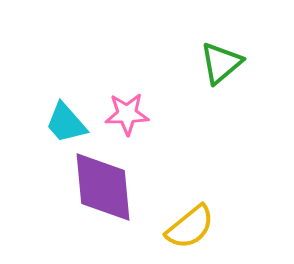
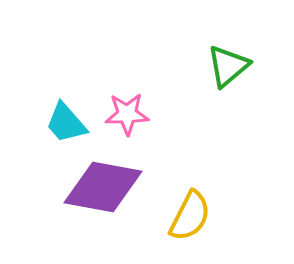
green triangle: moved 7 px right, 3 px down
purple diamond: rotated 74 degrees counterclockwise
yellow semicircle: moved 11 px up; rotated 24 degrees counterclockwise
